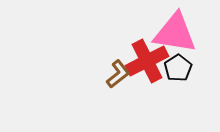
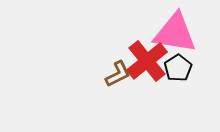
red cross: rotated 12 degrees counterclockwise
brown L-shape: rotated 12 degrees clockwise
